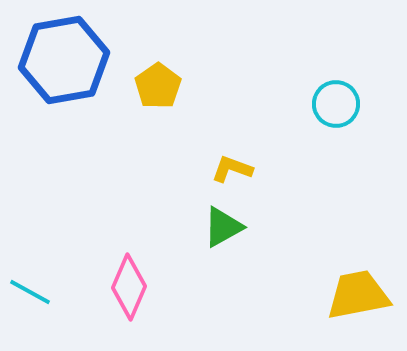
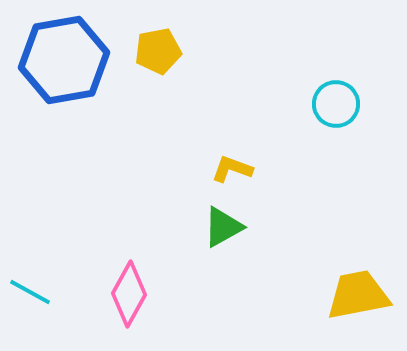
yellow pentagon: moved 35 px up; rotated 24 degrees clockwise
pink diamond: moved 7 px down; rotated 6 degrees clockwise
